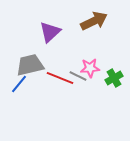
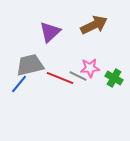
brown arrow: moved 4 px down
green cross: rotated 30 degrees counterclockwise
